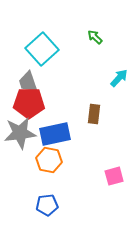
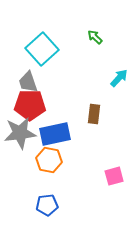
red pentagon: moved 1 px right, 2 px down
